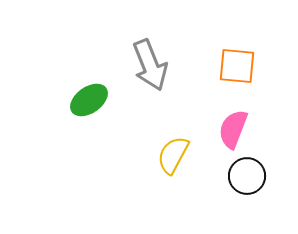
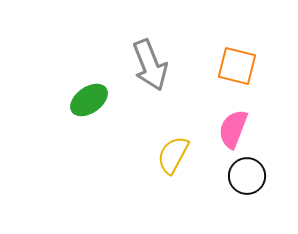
orange square: rotated 9 degrees clockwise
